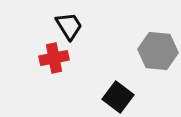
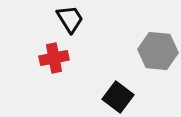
black trapezoid: moved 1 px right, 7 px up
